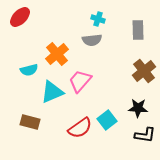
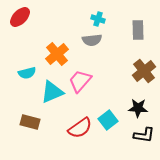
cyan semicircle: moved 2 px left, 3 px down
cyan square: moved 1 px right
black L-shape: moved 1 px left
